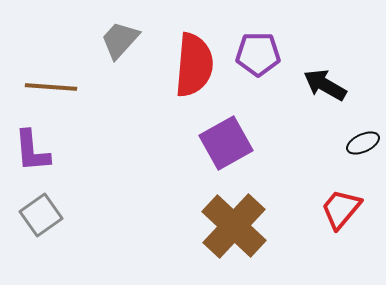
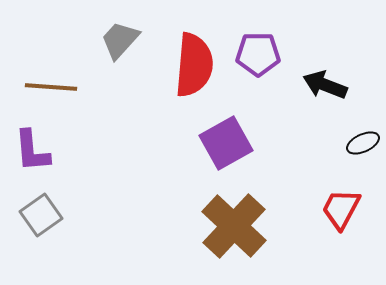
black arrow: rotated 9 degrees counterclockwise
red trapezoid: rotated 12 degrees counterclockwise
